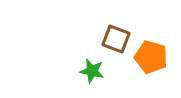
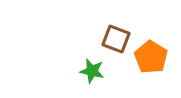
orange pentagon: rotated 16 degrees clockwise
